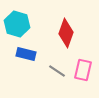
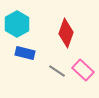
cyan hexagon: rotated 15 degrees clockwise
blue rectangle: moved 1 px left, 1 px up
pink rectangle: rotated 60 degrees counterclockwise
